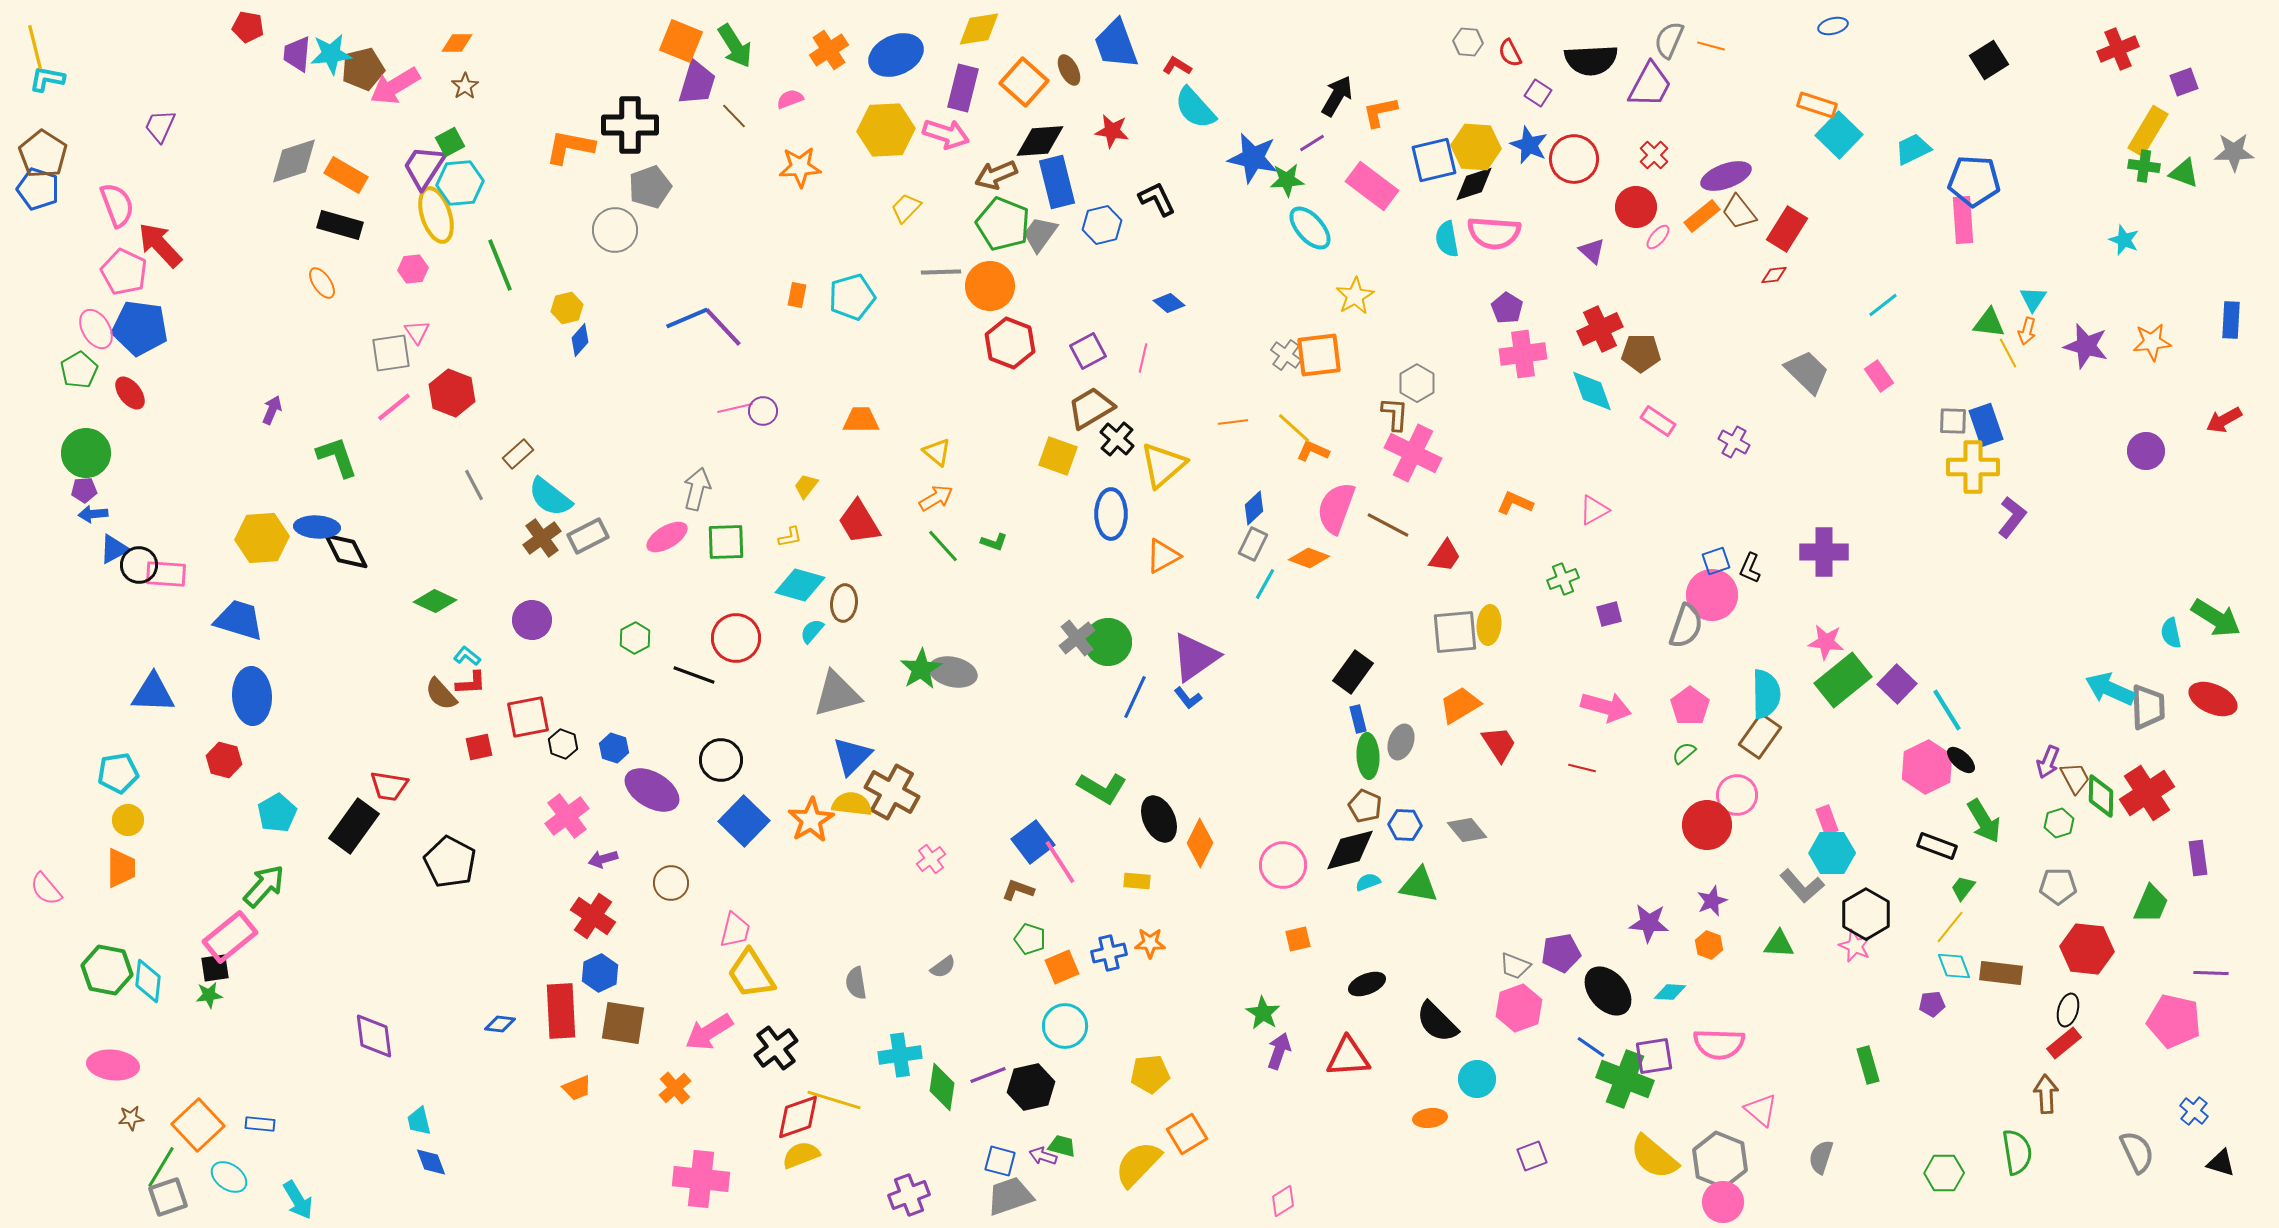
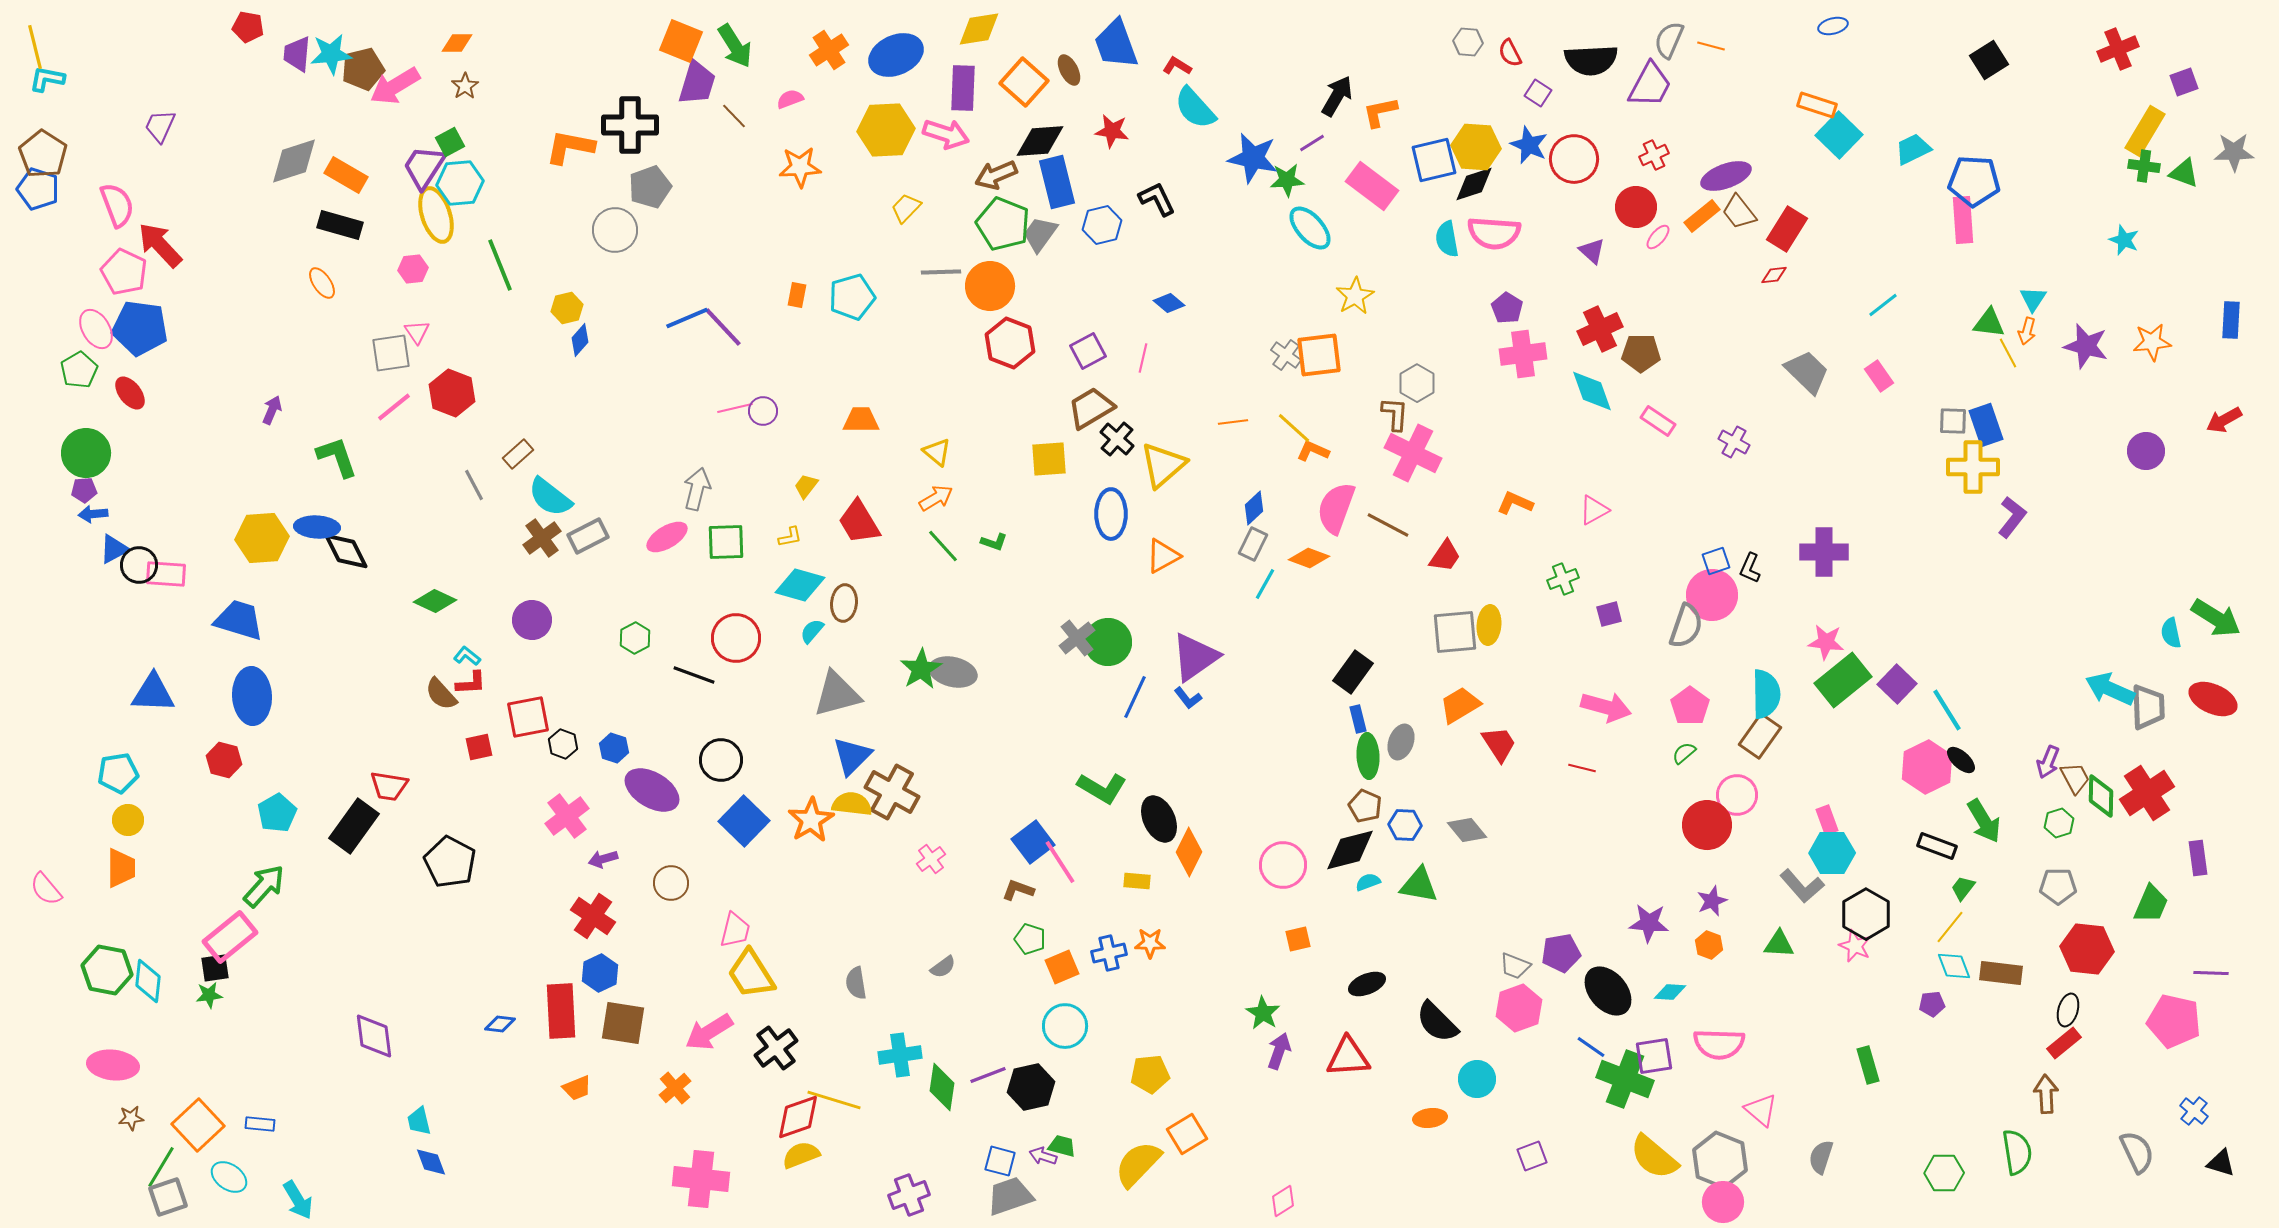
purple rectangle at (963, 88): rotated 12 degrees counterclockwise
yellow rectangle at (2148, 131): moved 3 px left
red cross at (1654, 155): rotated 20 degrees clockwise
yellow square at (1058, 456): moved 9 px left, 3 px down; rotated 24 degrees counterclockwise
orange diamond at (1200, 843): moved 11 px left, 9 px down
